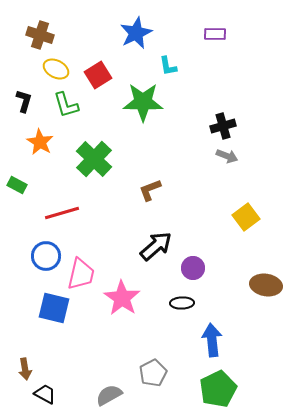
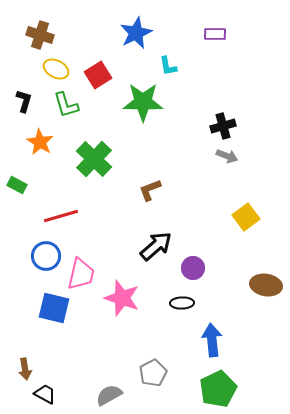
red line: moved 1 px left, 3 px down
pink star: rotated 15 degrees counterclockwise
